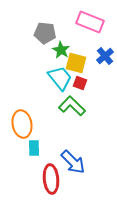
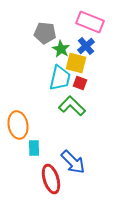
green star: moved 1 px up
blue cross: moved 19 px left, 10 px up
cyan trapezoid: rotated 52 degrees clockwise
orange ellipse: moved 4 px left, 1 px down
red ellipse: rotated 12 degrees counterclockwise
